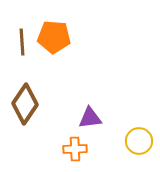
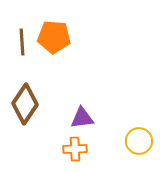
purple triangle: moved 8 px left
